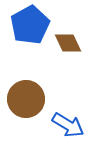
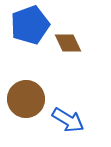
blue pentagon: rotated 9 degrees clockwise
blue arrow: moved 5 px up
